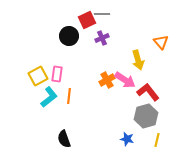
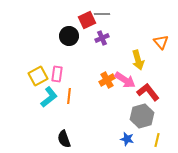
gray hexagon: moved 4 px left
